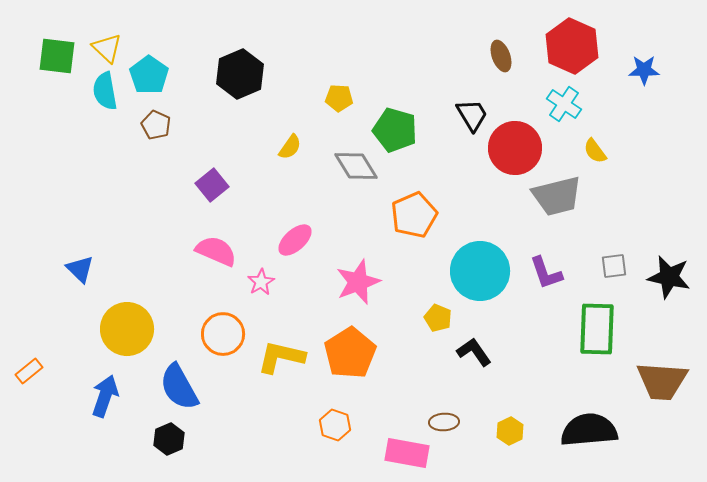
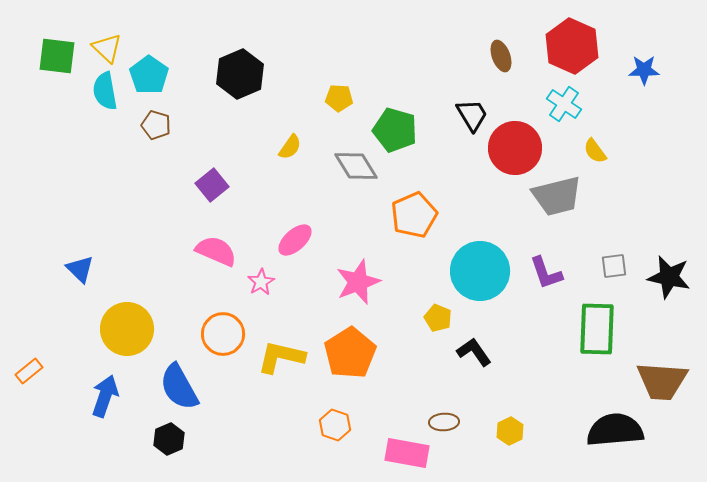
brown pentagon at (156, 125): rotated 8 degrees counterclockwise
black semicircle at (589, 430): moved 26 px right
